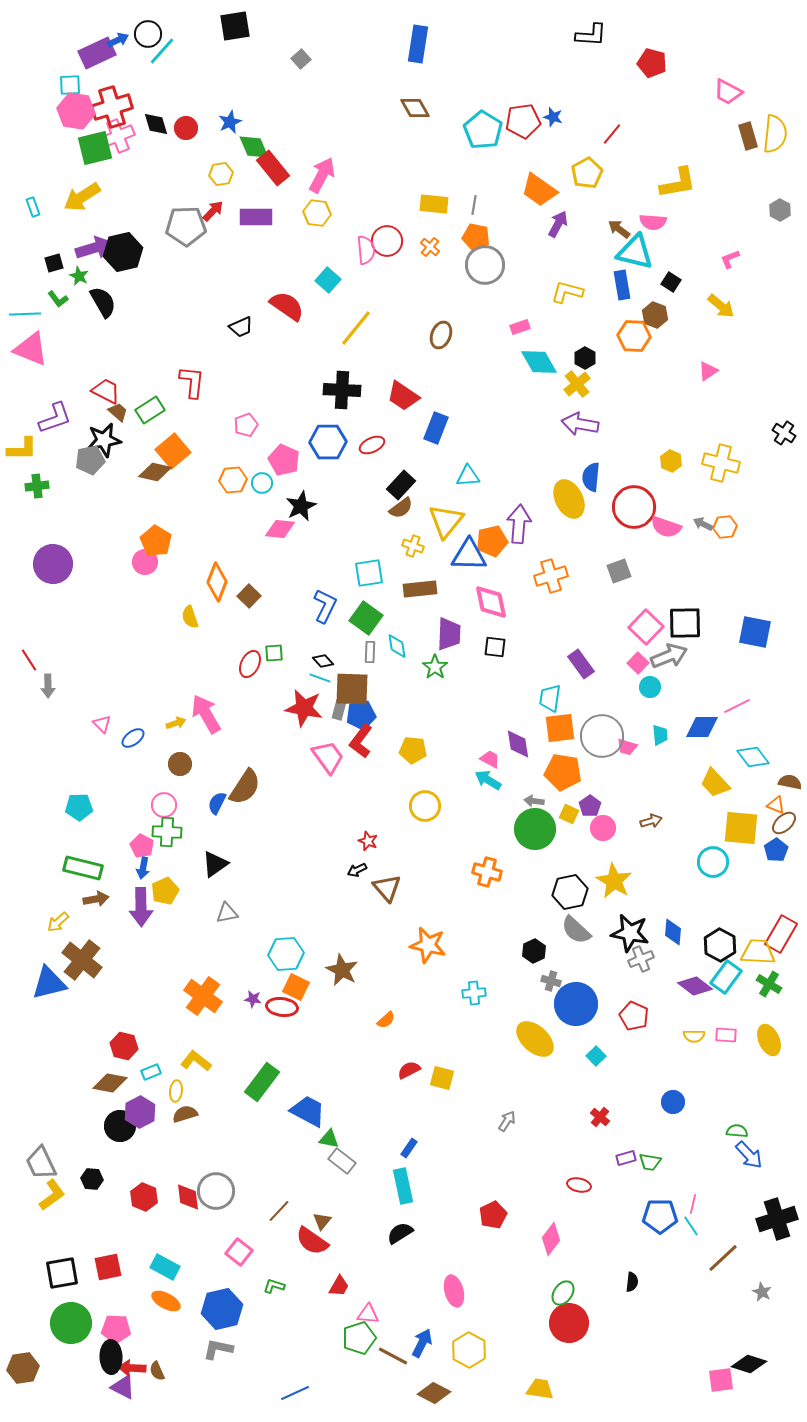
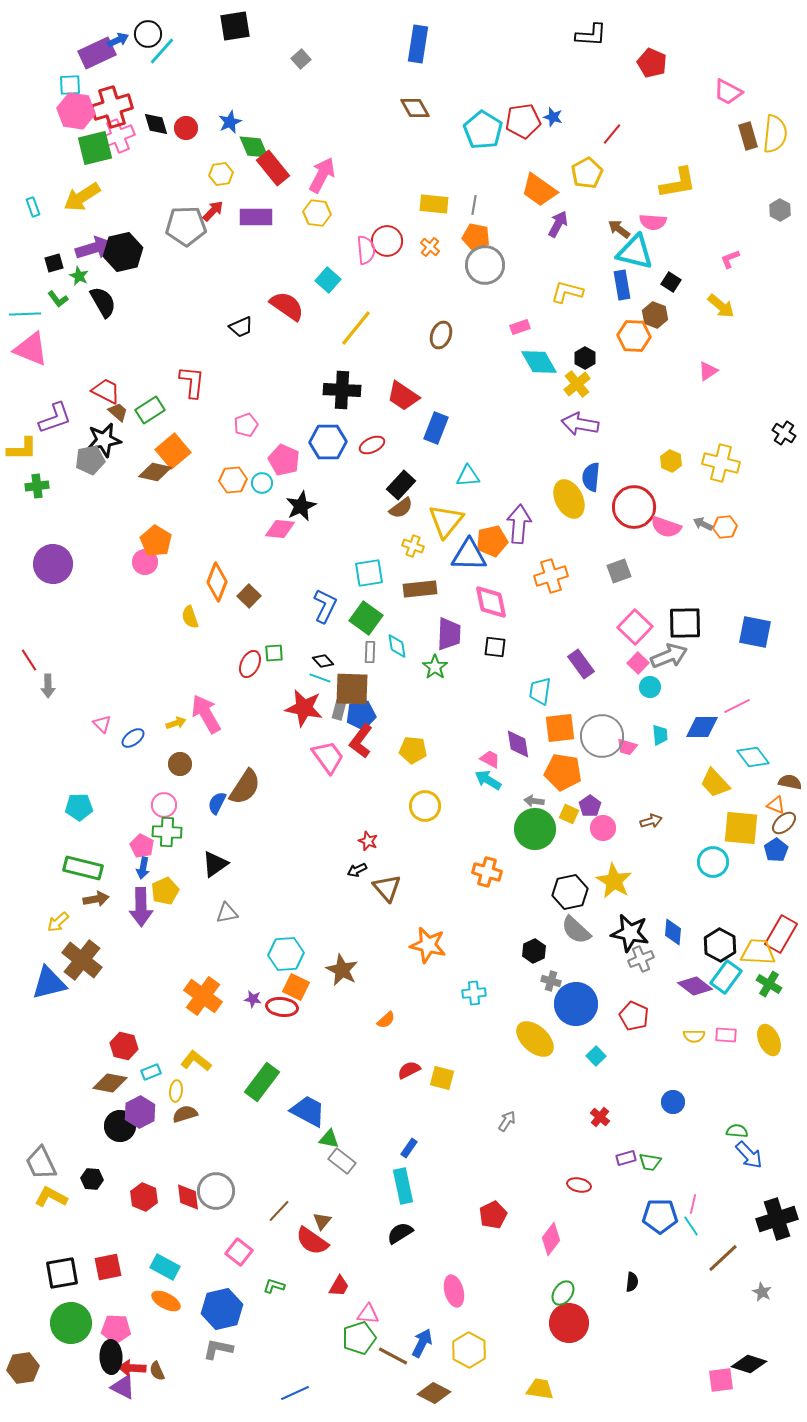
red pentagon at (652, 63): rotated 8 degrees clockwise
pink square at (646, 627): moved 11 px left
cyan trapezoid at (550, 698): moved 10 px left, 7 px up
yellow L-shape at (52, 1195): moved 1 px left, 2 px down; rotated 116 degrees counterclockwise
